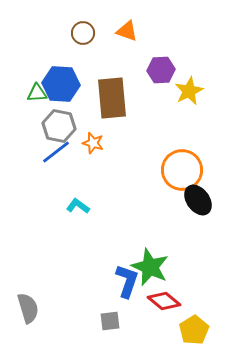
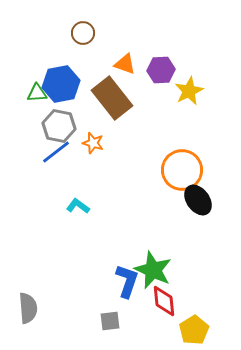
orange triangle: moved 2 px left, 33 px down
blue hexagon: rotated 15 degrees counterclockwise
brown rectangle: rotated 33 degrees counterclockwise
green star: moved 3 px right, 3 px down
red diamond: rotated 44 degrees clockwise
gray semicircle: rotated 12 degrees clockwise
